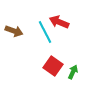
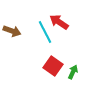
red arrow: rotated 12 degrees clockwise
brown arrow: moved 2 px left
